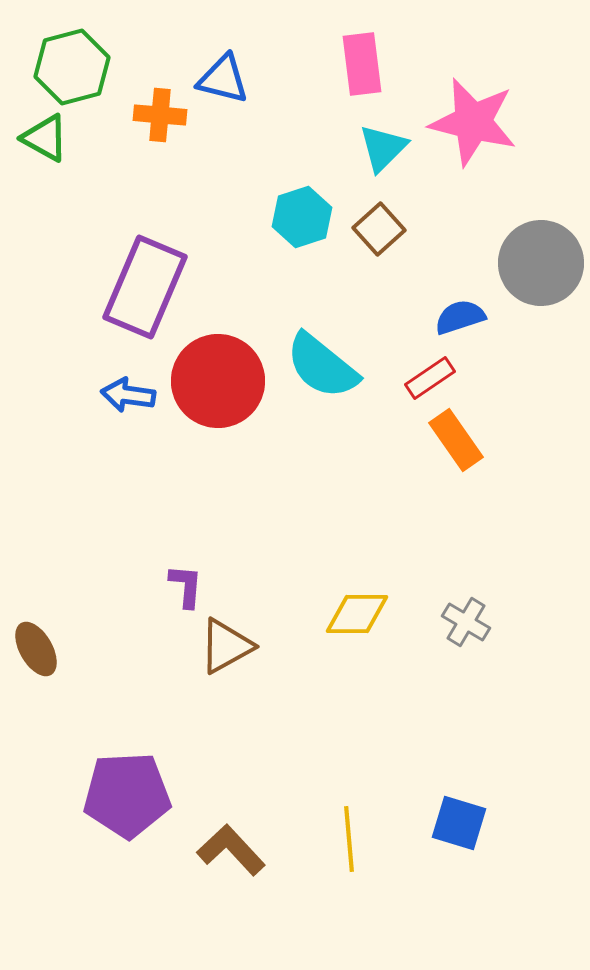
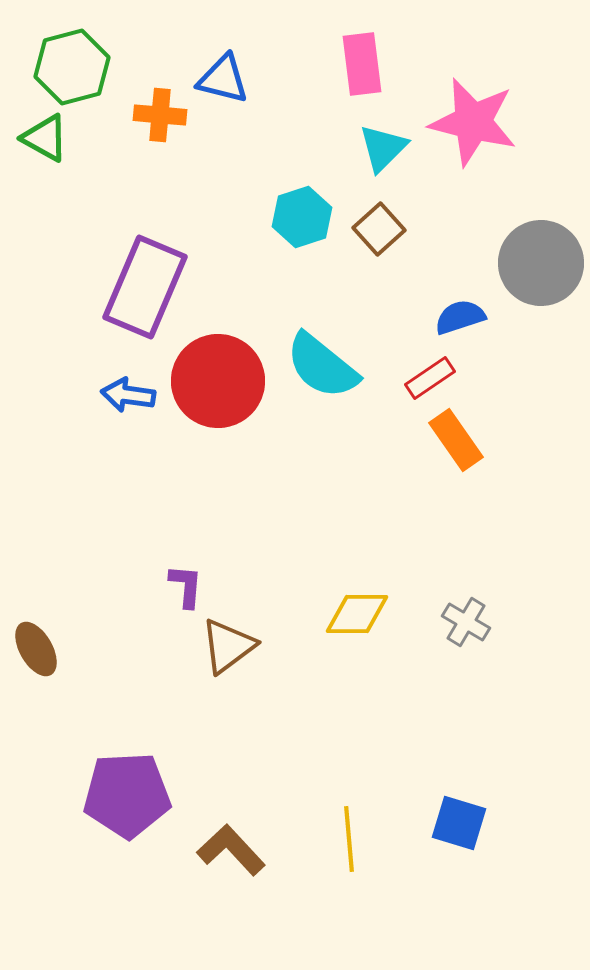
brown triangle: moved 2 px right; rotated 8 degrees counterclockwise
